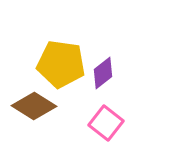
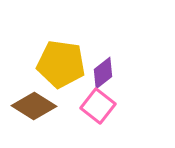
pink square: moved 8 px left, 17 px up
